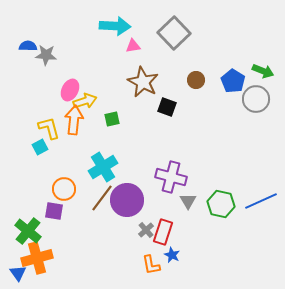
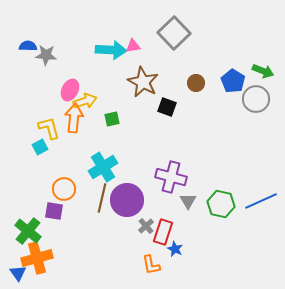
cyan arrow: moved 4 px left, 24 px down
brown circle: moved 3 px down
orange arrow: moved 2 px up
brown line: rotated 24 degrees counterclockwise
gray cross: moved 4 px up
blue star: moved 3 px right, 6 px up
